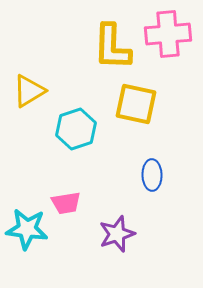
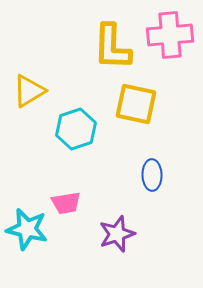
pink cross: moved 2 px right, 1 px down
cyan star: rotated 6 degrees clockwise
